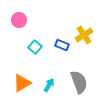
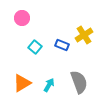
pink circle: moved 3 px right, 2 px up
